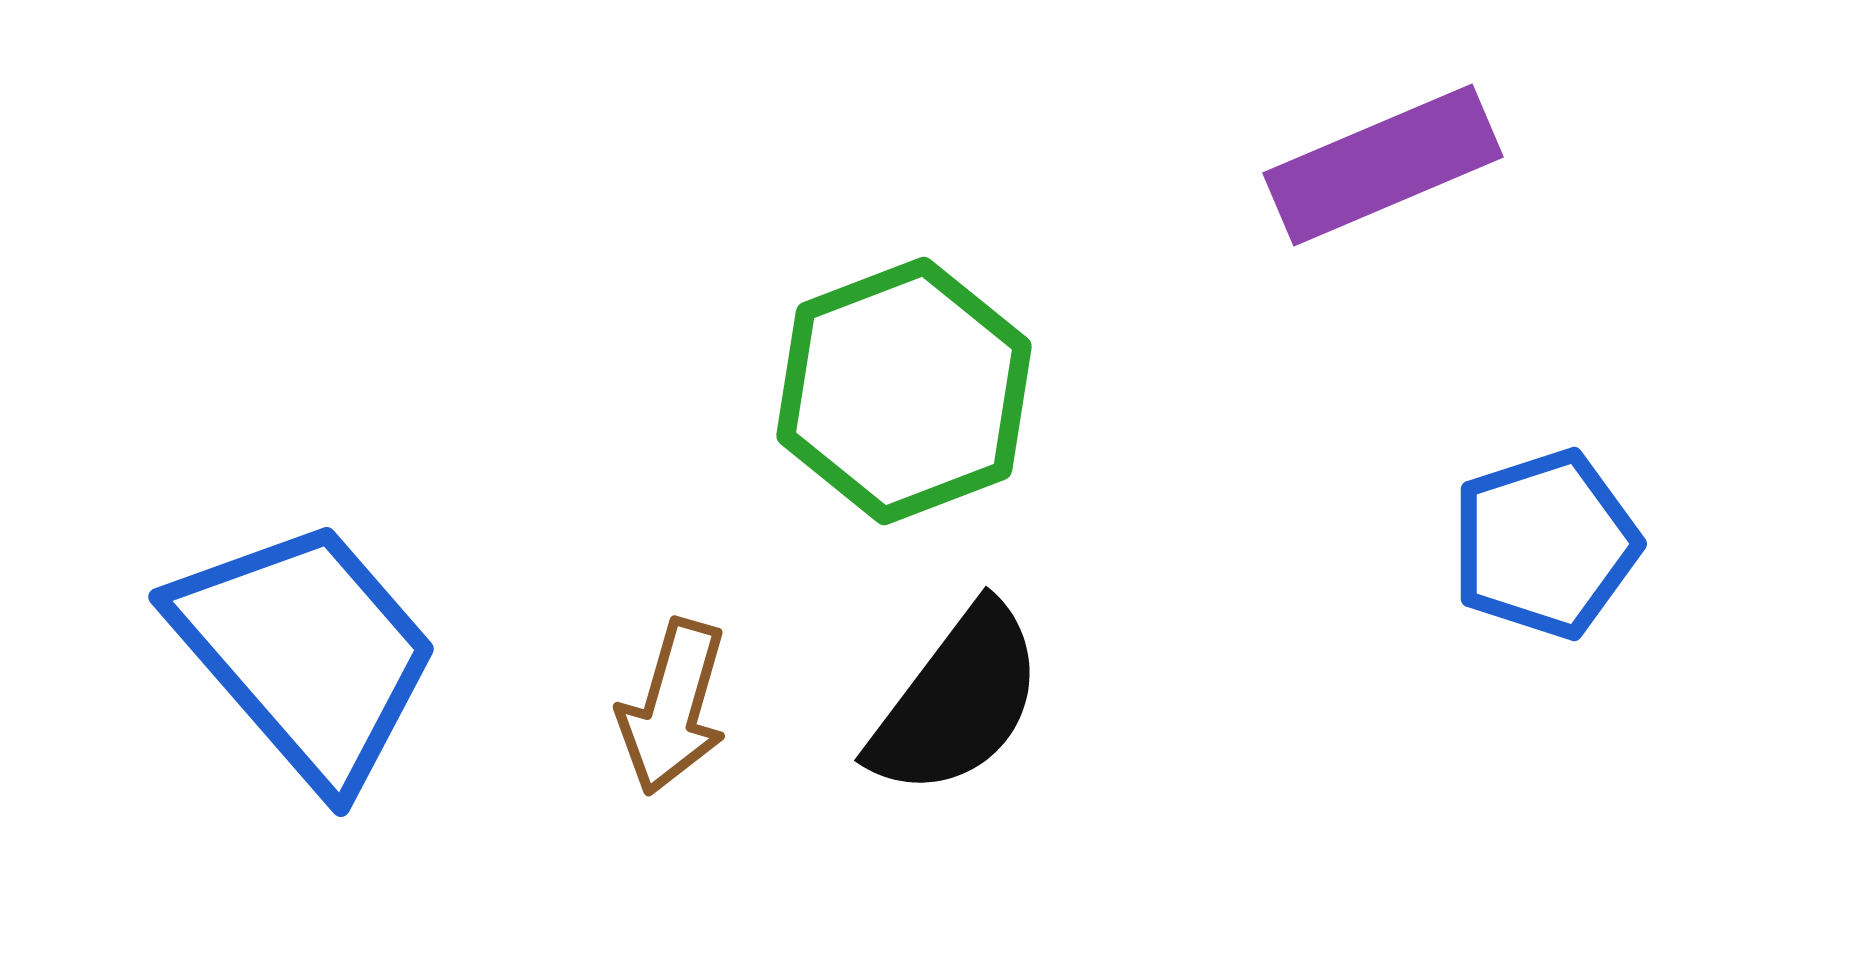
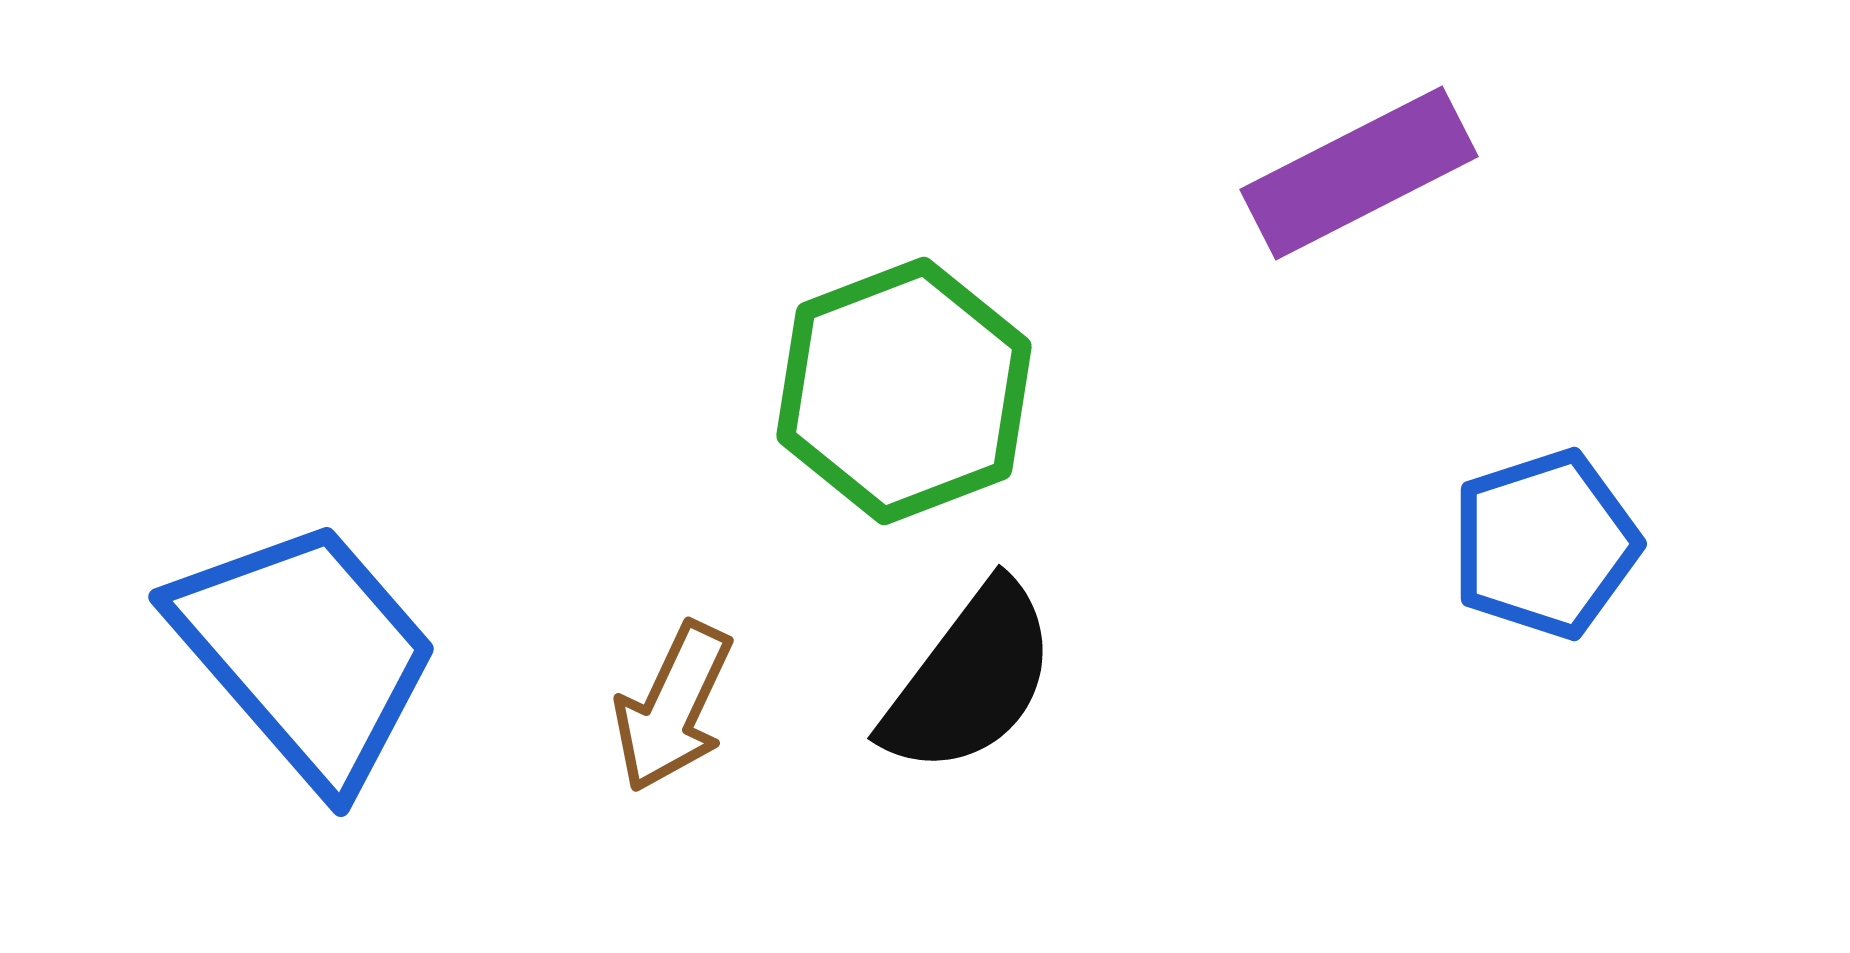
purple rectangle: moved 24 px left, 8 px down; rotated 4 degrees counterclockwise
black semicircle: moved 13 px right, 22 px up
brown arrow: rotated 9 degrees clockwise
